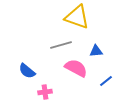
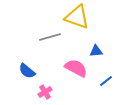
gray line: moved 11 px left, 8 px up
pink cross: rotated 24 degrees counterclockwise
